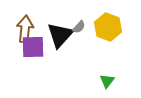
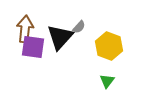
yellow hexagon: moved 1 px right, 19 px down
black triangle: moved 2 px down
purple square: rotated 10 degrees clockwise
